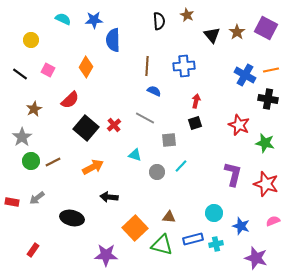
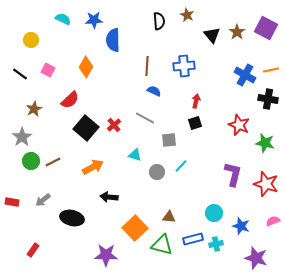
gray arrow at (37, 198): moved 6 px right, 2 px down
